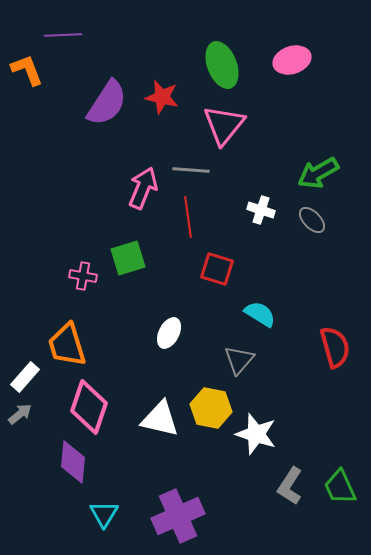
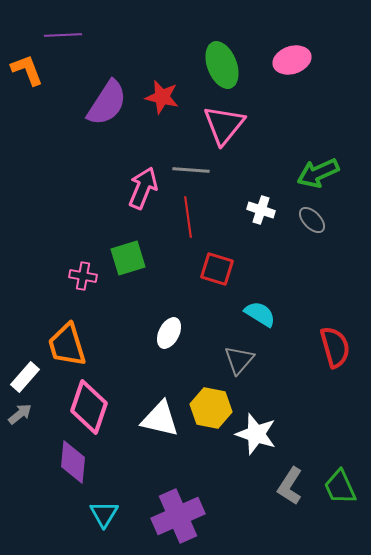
green arrow: rotated 6 degrees clockwise
